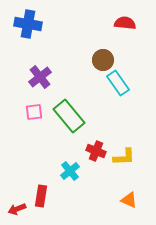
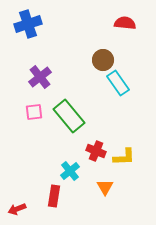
blue cross: rotated 28 degrees counterclockwise
red rectangle: moved 13 px right
orange triangle: moved 24 px left, 13 px up; rotated 36 degrees clockwise
